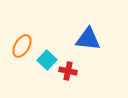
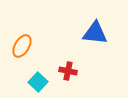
blue triangle: moved 7 px right, 6 px up
cyan square: moved 9 px left, 22 px down
